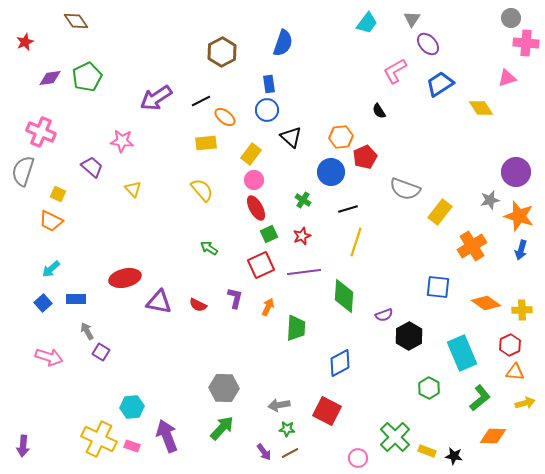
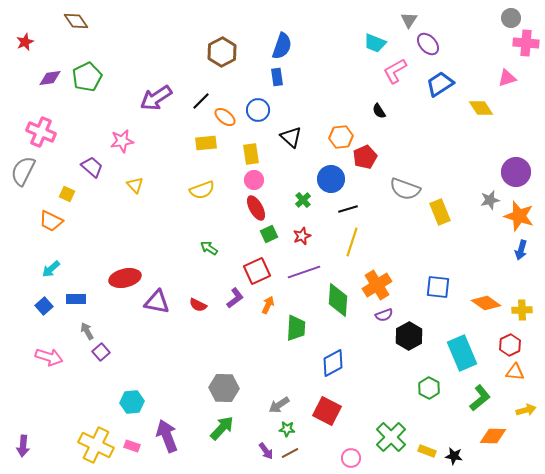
gray triangle at (412, 19): moved 3 px left, 1 px down
cyan trapezoid at (367, 23): moved 8 px right, 20 px down; rotated 75 degrees clockwise
blue semicircle at (283, 43): moved 1 px left, 3 px down
blue rectangle at (269, 84): moved 8 px right, 7 px up
black line at (201, 101): rotated 18 degrees counterclockwise
blue circle at (267, 110): moved 9 px left
pink star at (122, 141): rotated 15 degrees counterclockwise
yellow rectangle at (251, 154): rotated 45 degrees counterclockwise
gray semicircle at (23, 171): rotated 8 degrees clockwise
blue circle at (331, 172): moved 7 px down
yellow triangle at (133, 189): moved 2 px right, 4 px up
yellow semicircle at (202, 190): rotated 110 degrees clockwise
yellow square at (58, 194): moved 9 px right
green cross at (303, 200): rotated 14 degrees clockwise
yellow rectangle at (440, 212): rotated 60 degrees counterclockwise
yellow line at (356, 242): moved 4 px left
orange cross at (472, 246): moved 95 px left, 39 px down
red square at (261, 265): moved 4 px left, 6 px down
purple line at (304, 272): rotated 12 degrees counterclockwise
green diamond at (344, 296): moved 6 px left, 4 px down
purple L-shape at (235, 298): rotated 40 degrees clockwise
purple triangle at (159, 302): moved 2 px left
blue square at (43, 303): moved 1 px right, 3 px down
orange arrow at (268, 307): moved 2 px up
purple square at (101, 352): rotated 18 degrees clockwise
blue diamond at (340, 363): moved 7 px left
yellow arrow at (525, 403): moved 1 px right, 7 px down
gray arrow at (279, 405): rotated 25 degrees counterclockwise
cyan hexagon at (132, 407): moved 5 px up
green cross at (395, 437): moved 4 px left
yellow cross at (99, 439): moved 3 px left, 6 px down
purple arrow at (264, 452): moved 2 px right, 1 px up
pink circle at (358, 458): moved 7 px left
